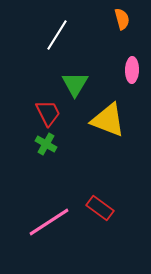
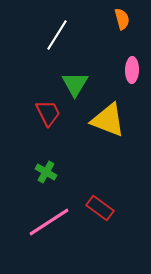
green cross: moved 28 px down
